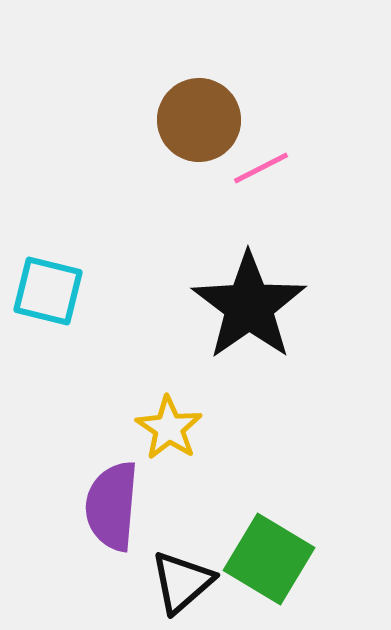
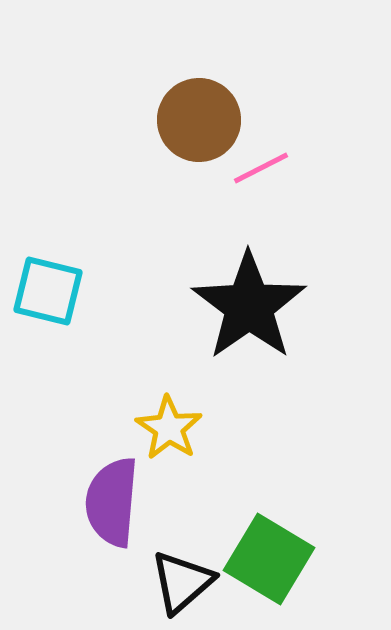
purple semicircle: moved 4 px up
